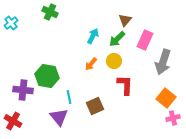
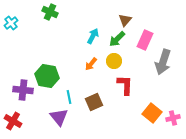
orange square: moved 14 px left, 15 px down
brown square: moved 1 px left, 4 px up
